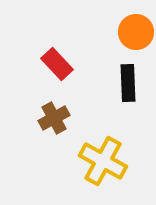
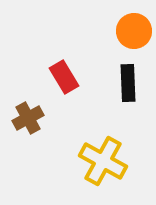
orange circle: moved 2 px left, 1 px up
red rectangle: moved 7 px right, 13 px down; rotated 12 degrees clockwise
brown cross: moved 26 px left
